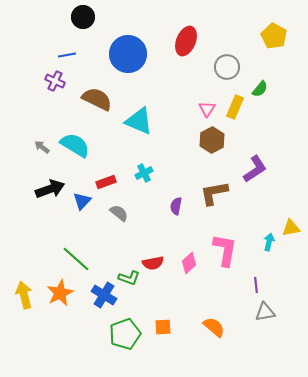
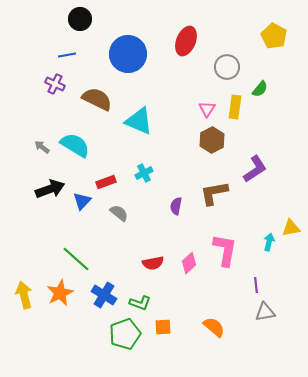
black circle: moved 3 px left, 2 px down
purple cross: moved 3 px down
yellow rectangle: rotated 15 degrees counterclockwise
green L-shape: moved 11 px right, 25 px down
